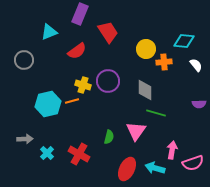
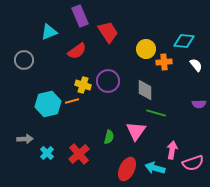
purple rectangle: moved 2 px down; rotated 45 degrees counterclockwise
red cross: rotated 20 degrees clockwise
